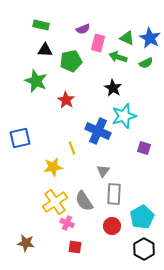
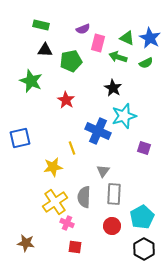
green star: moved 5 px left
gray semicircle: moved 4 px up; rotated 35 degrees clockwise
